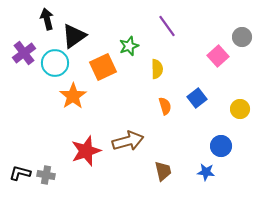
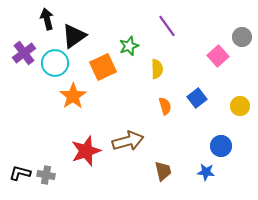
yellow circle: moved 3 px up
